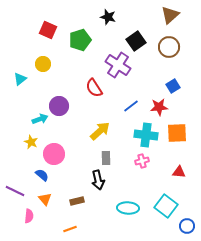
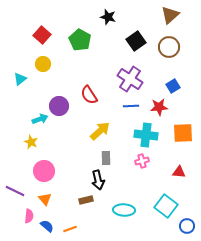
red square: moved 6 px left, 5 px down; rotated 18 degrees clockwise
green pentagon: rotated 25 degrees counterclockwise
purple cross: moved 12 px right, 14 px down
red semicircle: moved 5 px left, 7 px down
blue line: rotated 35 degrees clockwise
orange square: moved 6 px right
pink circle: moved 10 px left, 17 px down
blue semicircle: moved 5 px right, 51 px down
brown rectangle: moved 9 px right, 1 px up
cyan ellipse: moved 4 px left, 2 px down
